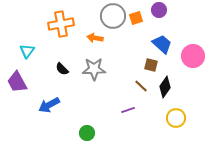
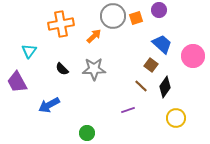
orange arrow: moved 1 px left, 2 px up; rotated 126 degrees clockwise
cyan triangle: moved 2 px right
brown square: rotated 24 degrees clockwise
